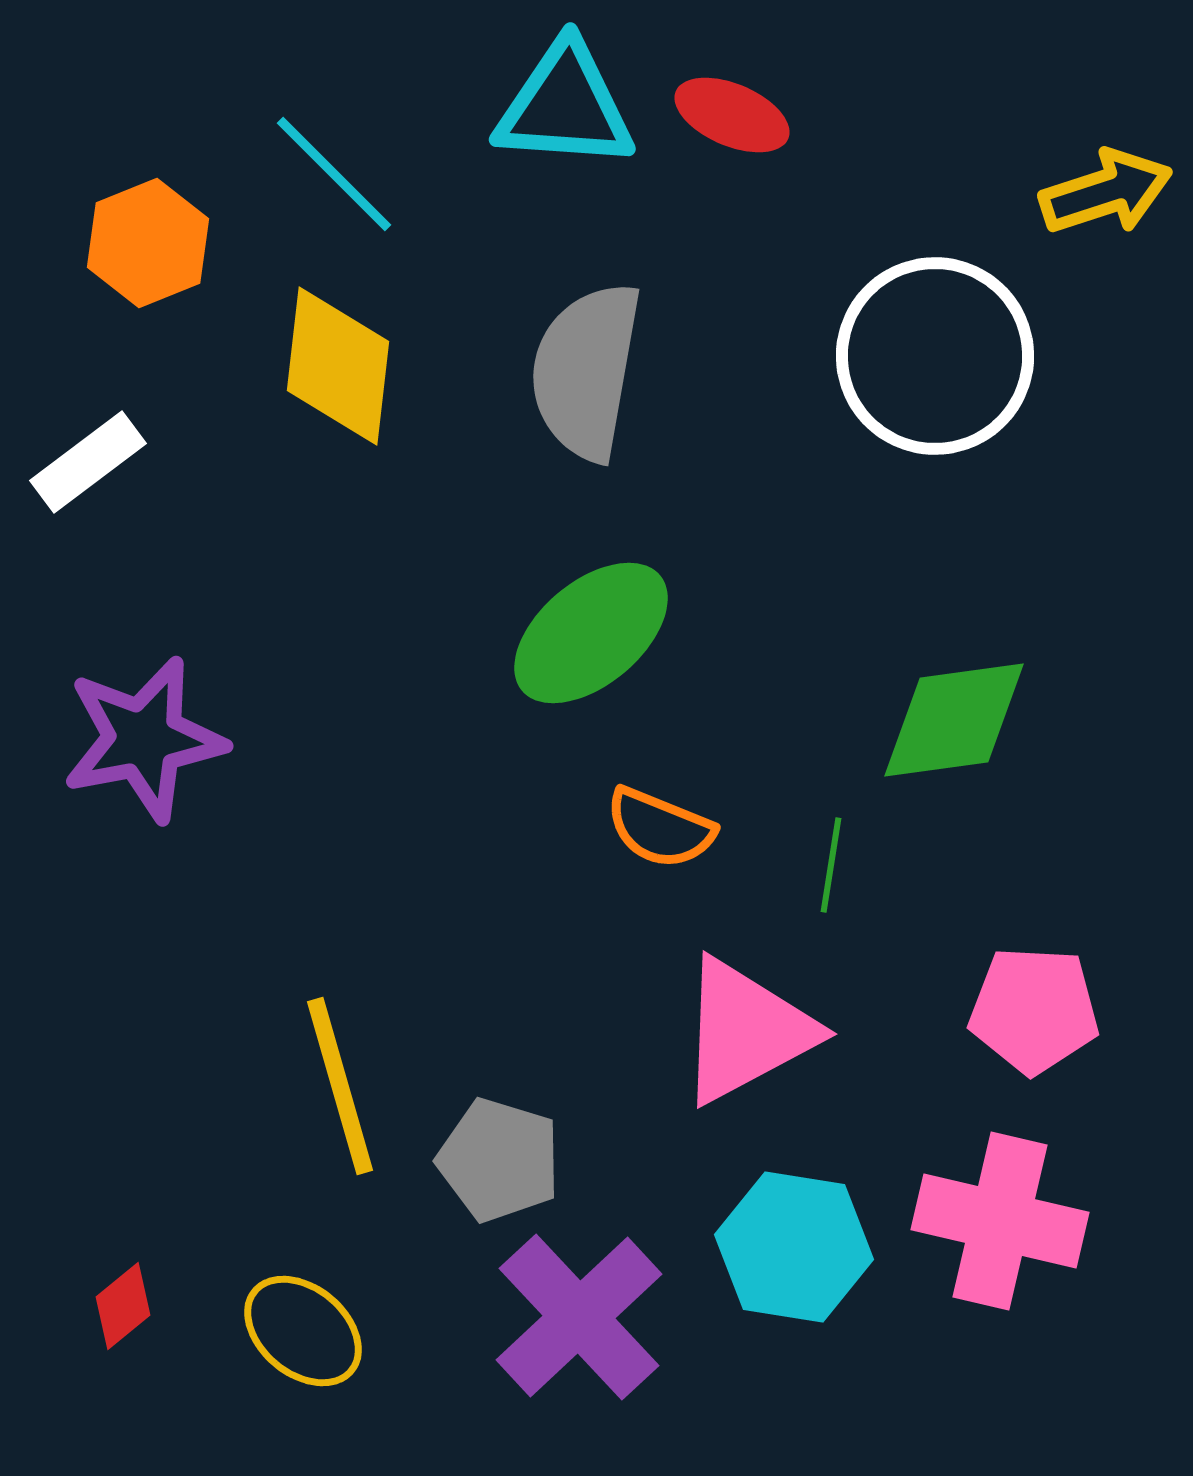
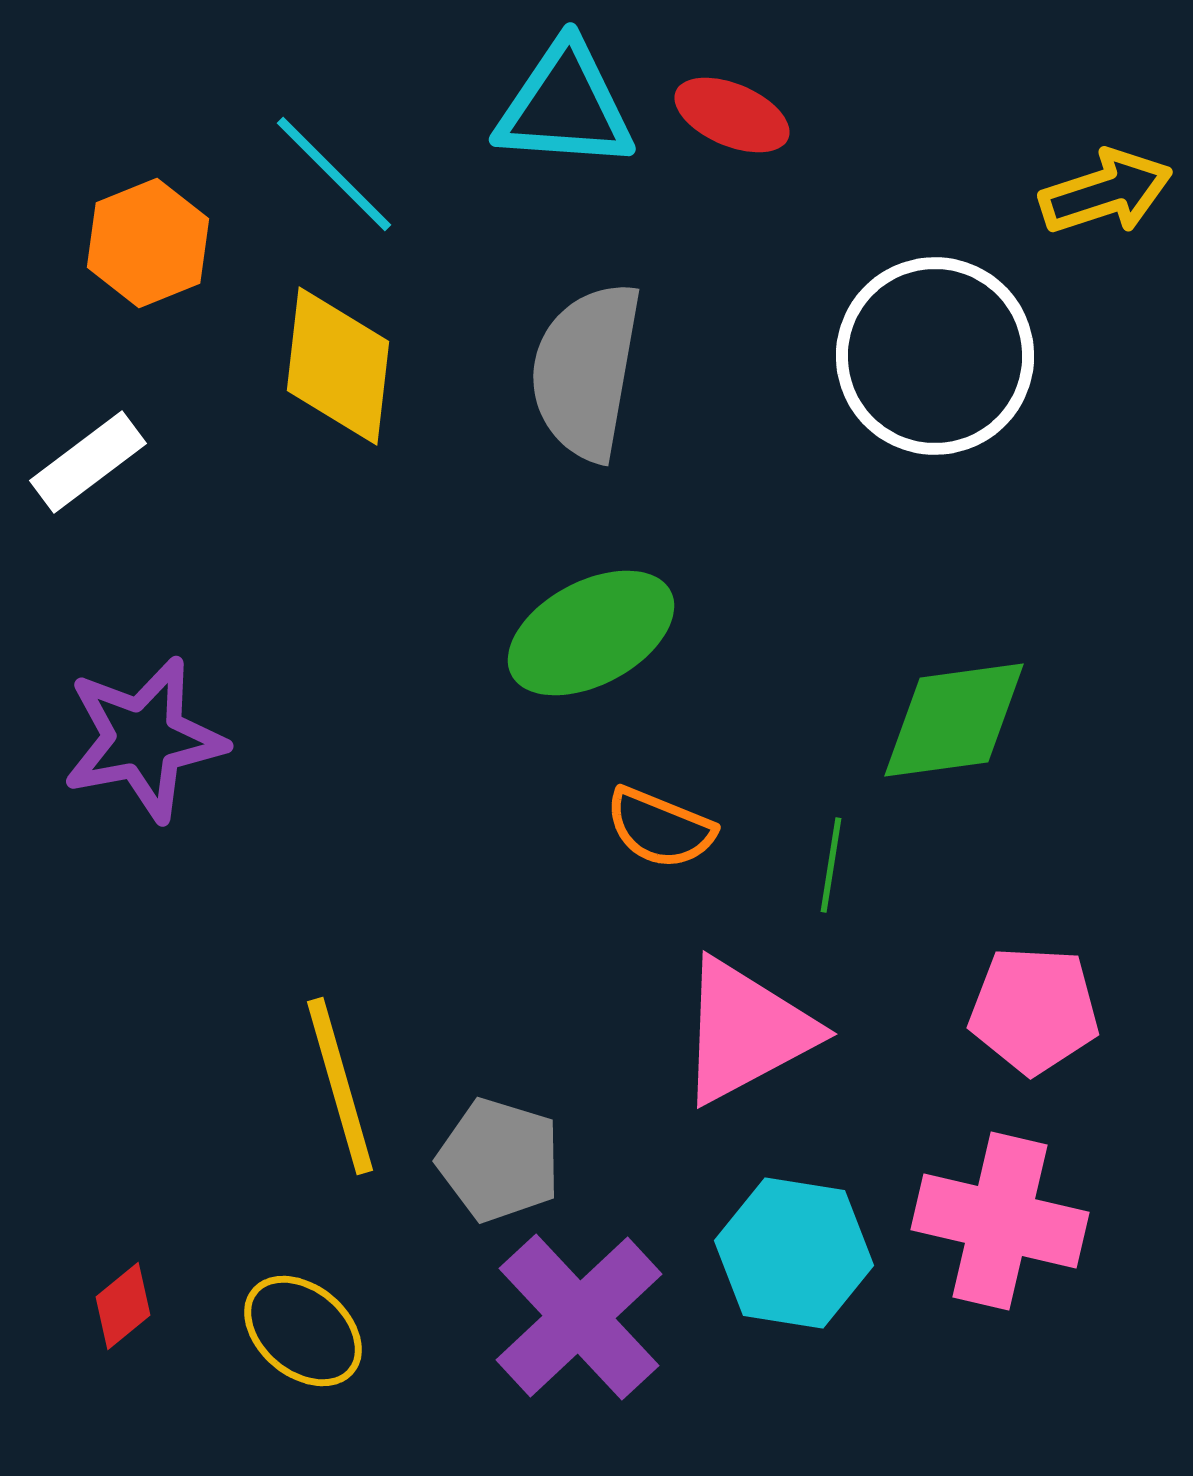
green ellipse: rotated 12 degrees clockwise
cyan hexagon: moved 6 px down
